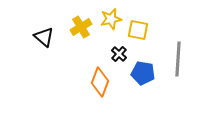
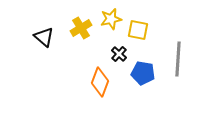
yellow cross: moved 1 px down
